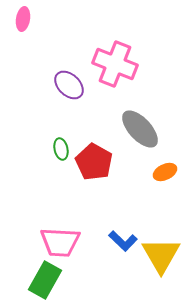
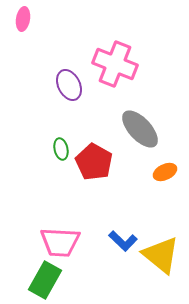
purple ellipse: rotated 20 degrees clockwise
yellow triangle: rotated 21 degrees counterclockwise
